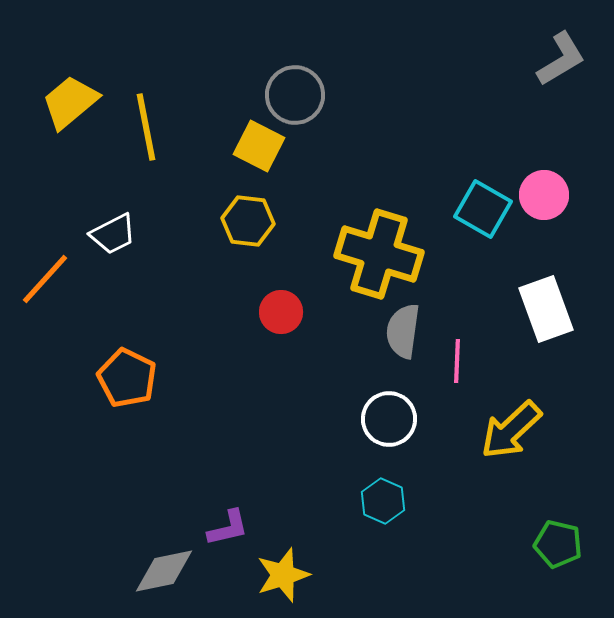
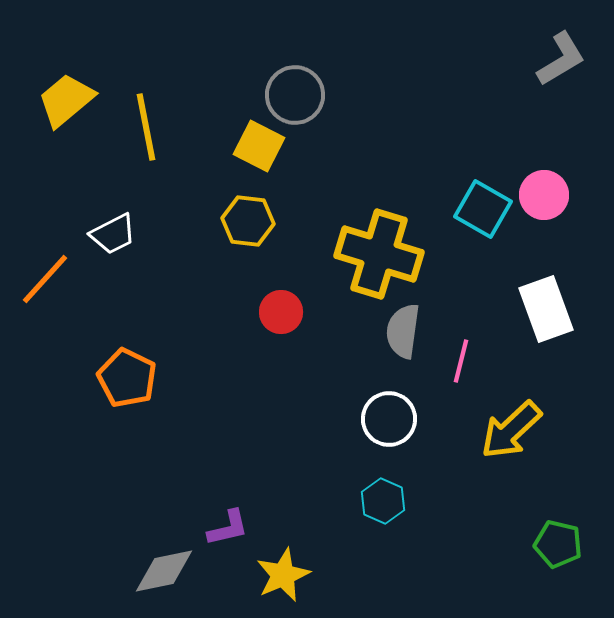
yellow trapezoid: moved 4 px left, 2 px up
pink line: moved 4 px right; rotated 12 degrees clockwise
yellow star: rotated 6 degrees counterclockwise
